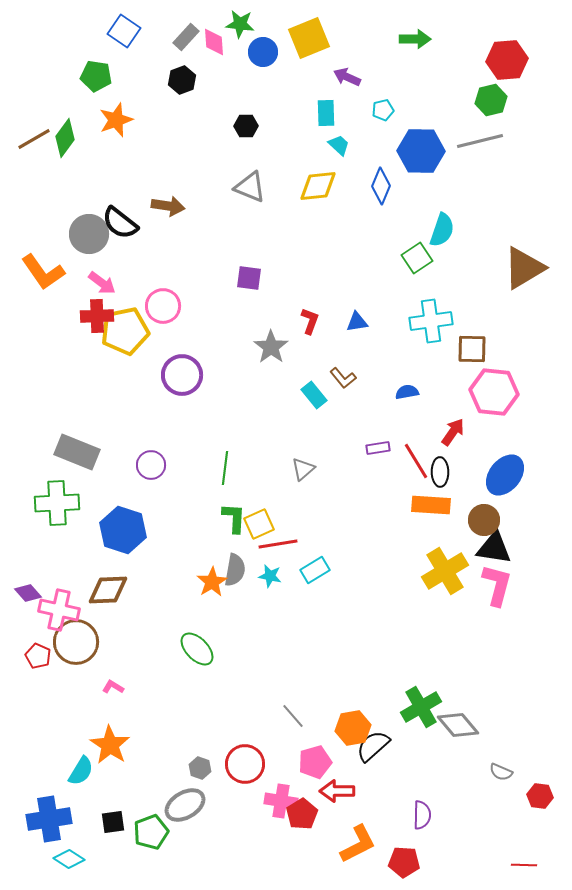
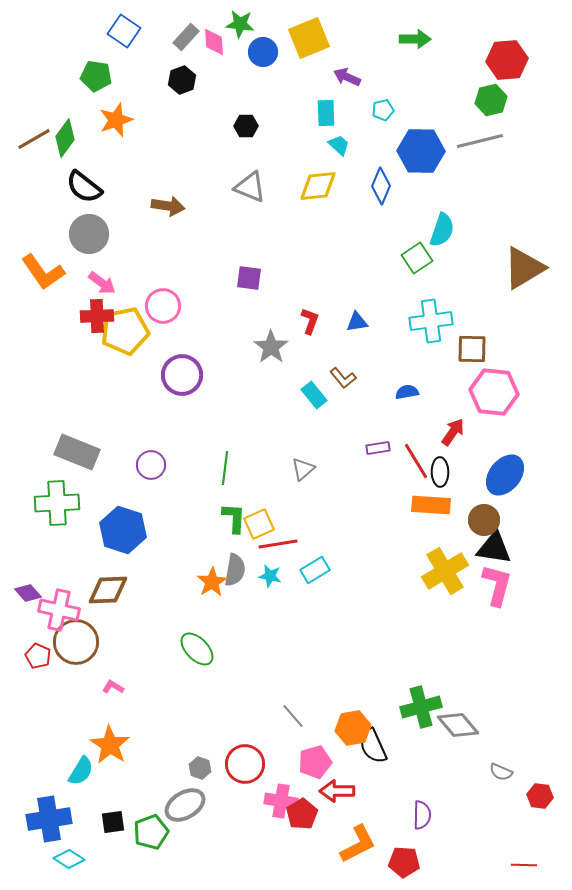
black semicircle at (120, 223): moved 36 px left, 36 px up
green cross at (421, 707): rotated 15 degrees clockwise
black semicircle at (373, 746): rotated 72 degrees counterclockwise
